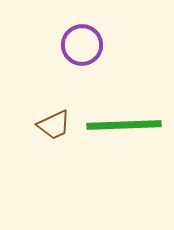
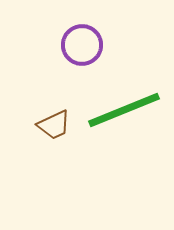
green line: moved 15 px up; rotated 20 degrees counterclockwise
